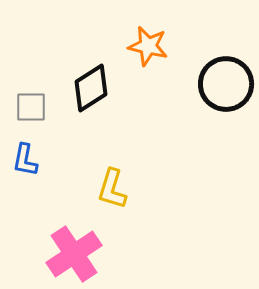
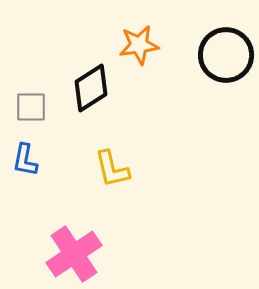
orange star: moved 9 px left, 1 px up; rotated 21 degrees counterclockwise
black circle: moved 29 px up
yellow L-shape: moved 20 px up; rotated 30 degrees counterclockwise
